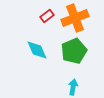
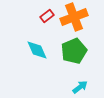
orange cross: moved 1 px left, 1 px up
cyan arrow: moved 7 px right; rotated 42 degrees clockwise
